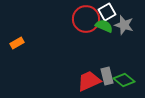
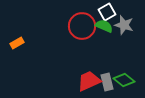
red circle: moved 4 px left, 7 px down
gray rectangle: moved 6 px down
